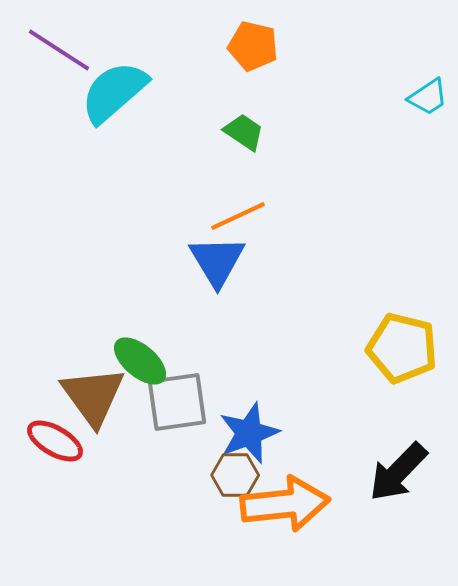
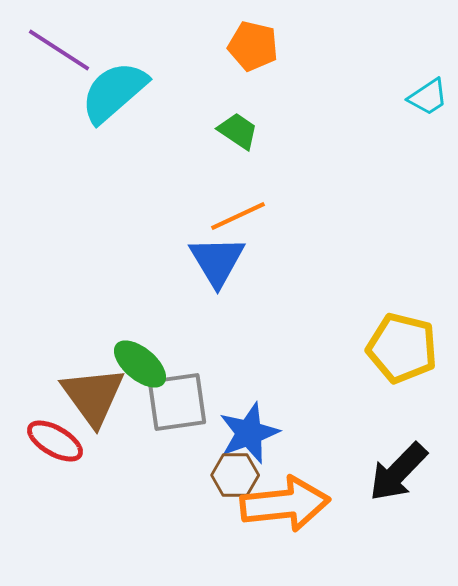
green trapezoid: moved 6 px left, 1 px up
green ellipse: moved 3 px down
